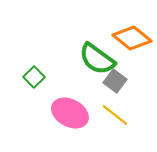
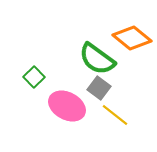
gray square: moved 16 px left, 7 px down
pink ellipse: moved 3 px left, 7 px up
